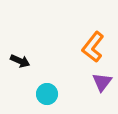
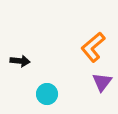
orange L-shape: rotated 12 degrees clockwise
black arrow: rotated 18 degrees counterclockwise
